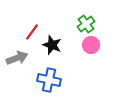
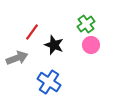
black star: moved 2 px right
blue cross: moved 2 px down; rotated 20 degrees clockwise
